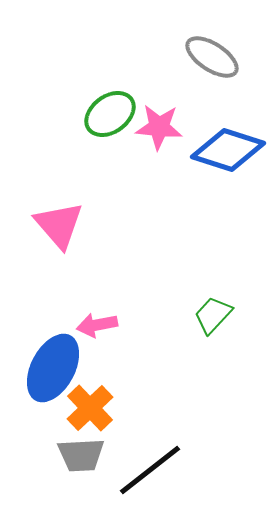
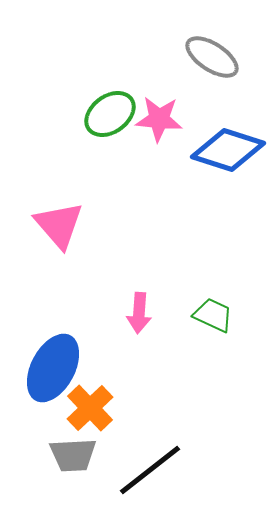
pink star: moved 8 px up
green trapezoid: rotated 72 degrees clockwise
pink arrow: moved 42 px right, 12 px up; rotated 75 degrees counterclockwise
gray trapezoid: moved 8 px left
